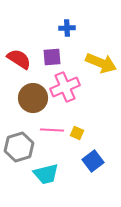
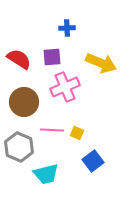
brown circle: moved 9 px left, 4 px down
gray hexagon: rotated 20 degrees counterclockwise
